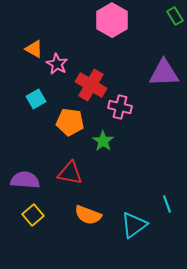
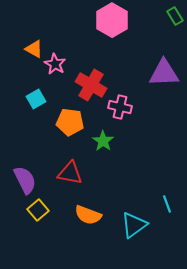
pink star: moved 2 px left
purple semicircle: rotated 60 degrees clockwise
yellow square: moved 5 px right, 5 px up
